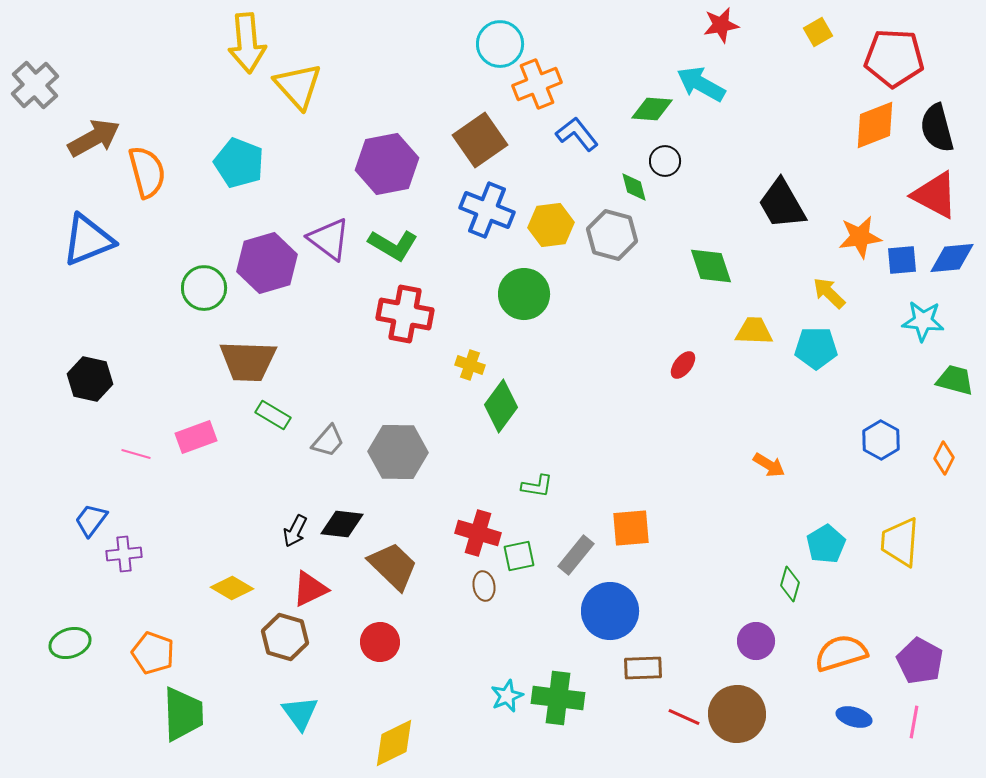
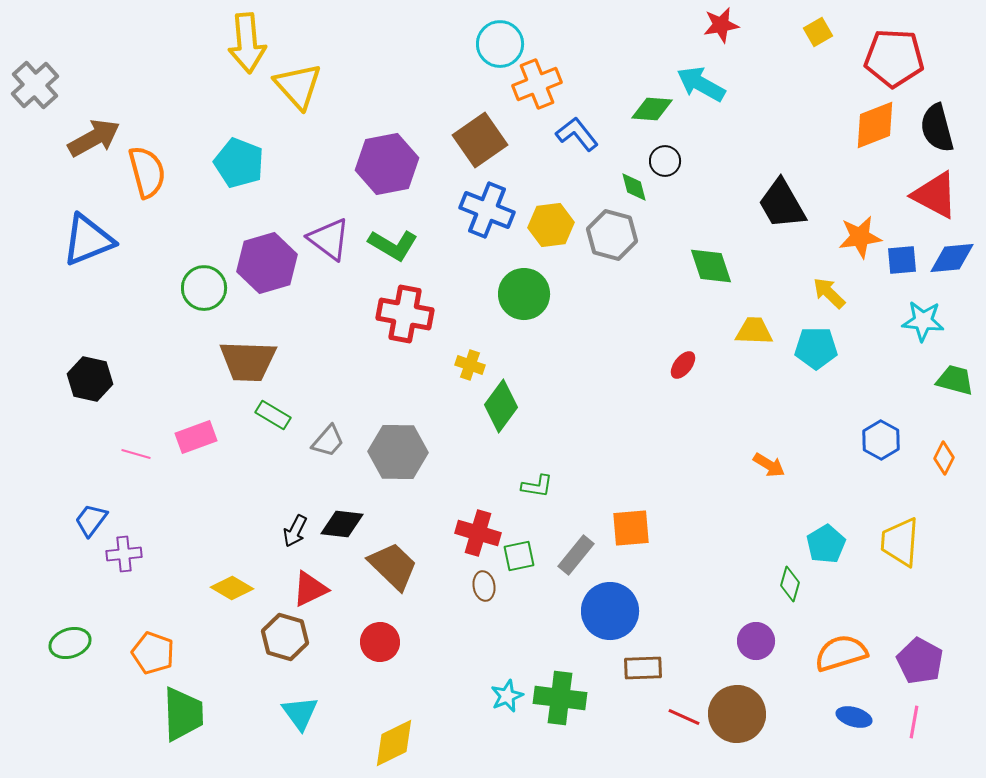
green cross at (558, 698): moved 2 px right
